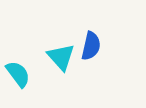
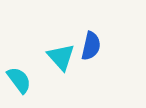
cyan semicircle: moved 1 px right, 6 px down
